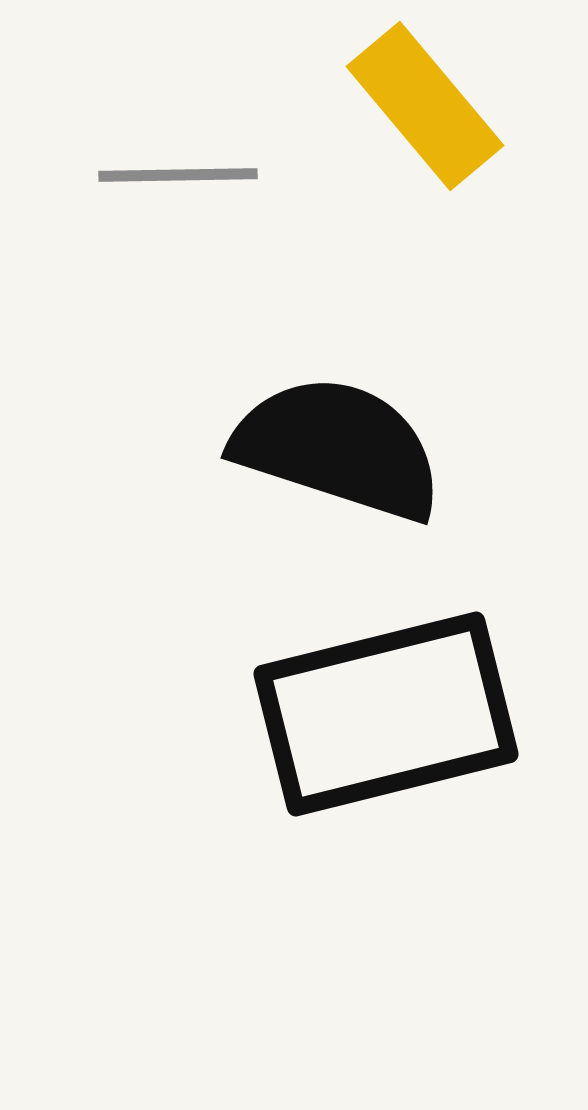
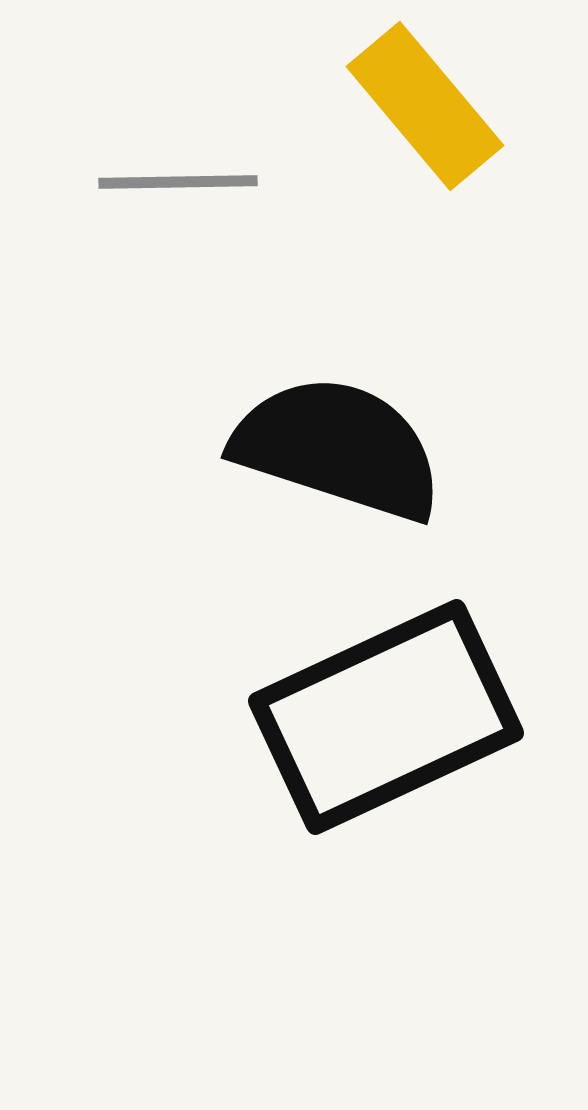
gray line: moved 7 px down
black rectangle: moved 3 px down; rotated 11 degrees counterclockwise
